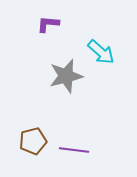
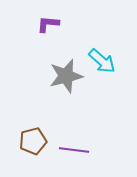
cyan arrow: moved 1 px right, 9 px down
